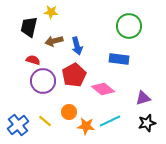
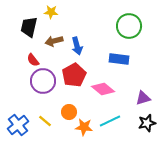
red semicircle: rotated 144 degrees counterclockwise
orange star: moved 2 px left, 1 px down
